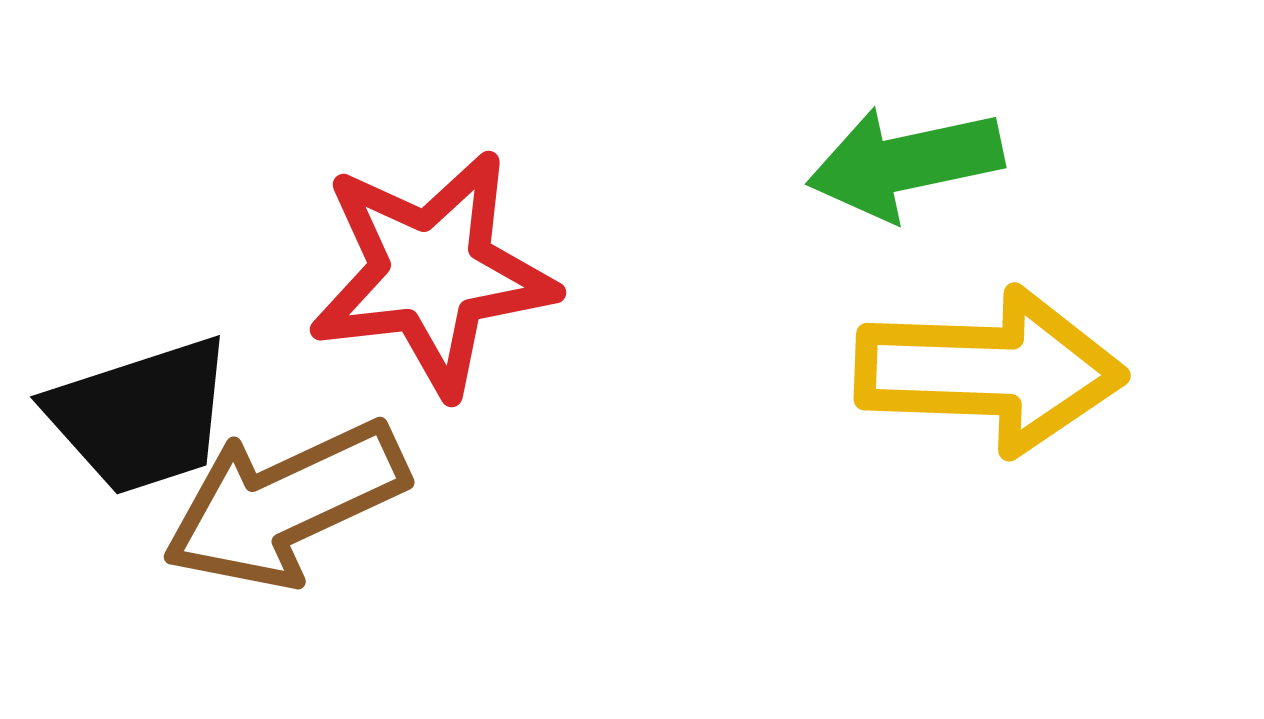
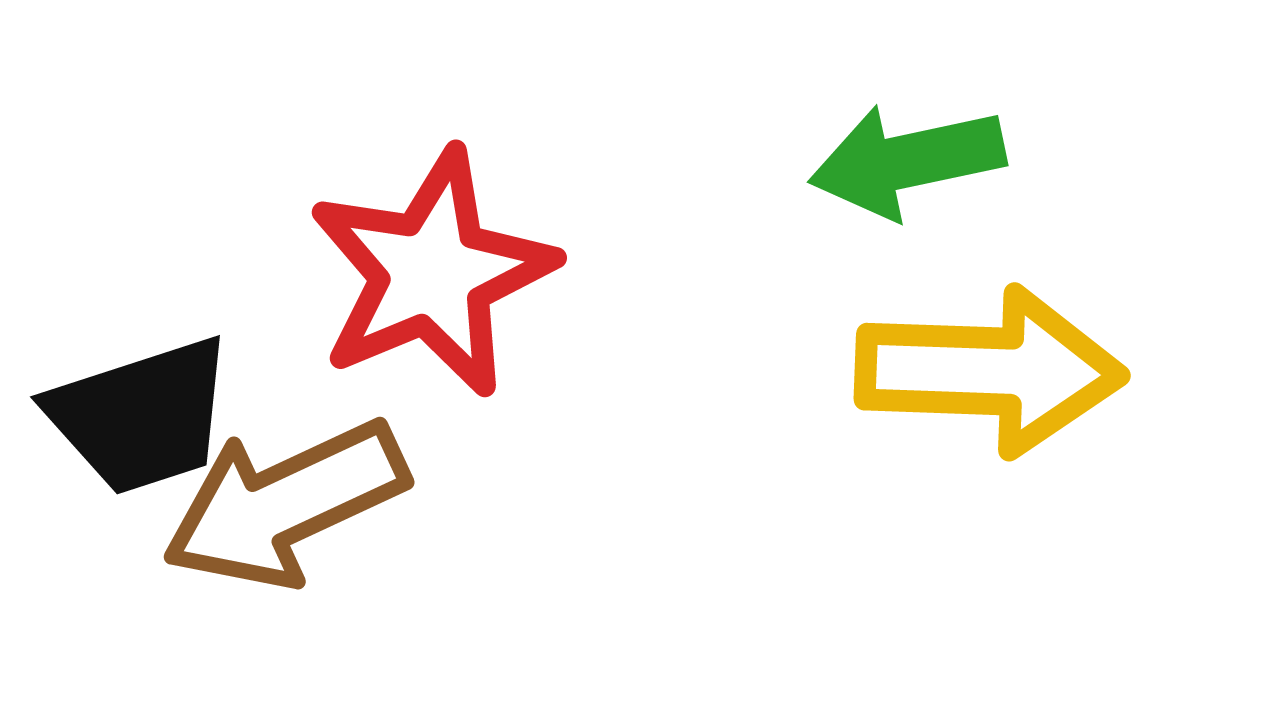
green arrow: moved 2 px right, 2 px up
red star: rotated 16 degrees counterclockwise
